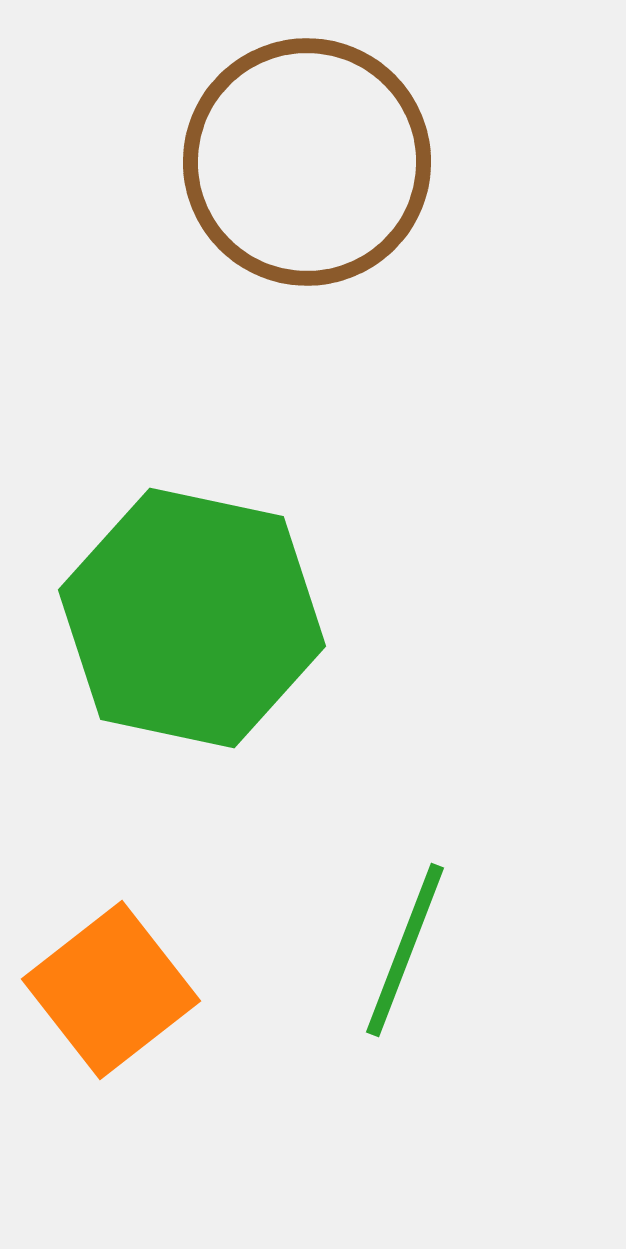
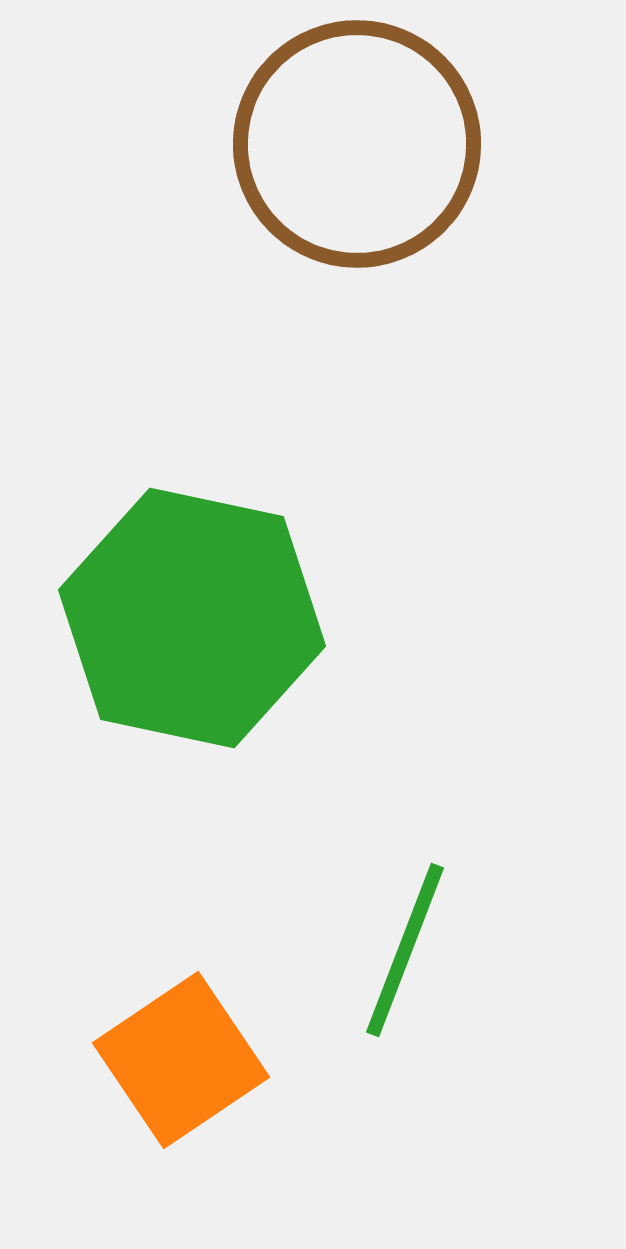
brown circle: moved 50 px right, 18 px up
orange square: moved 70 px right, 70 px down; rotated 4 degrees clockwise
